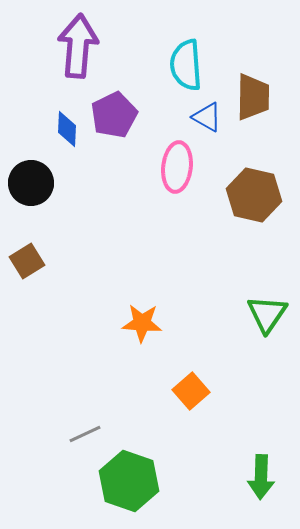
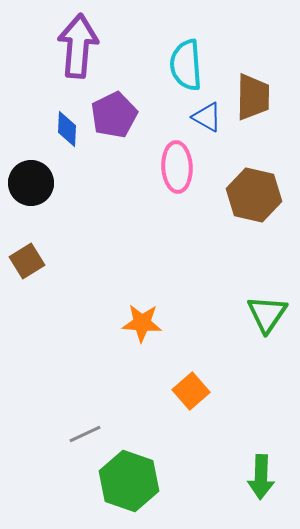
pink ellipse: rotated 9 degrees counterclockwise
